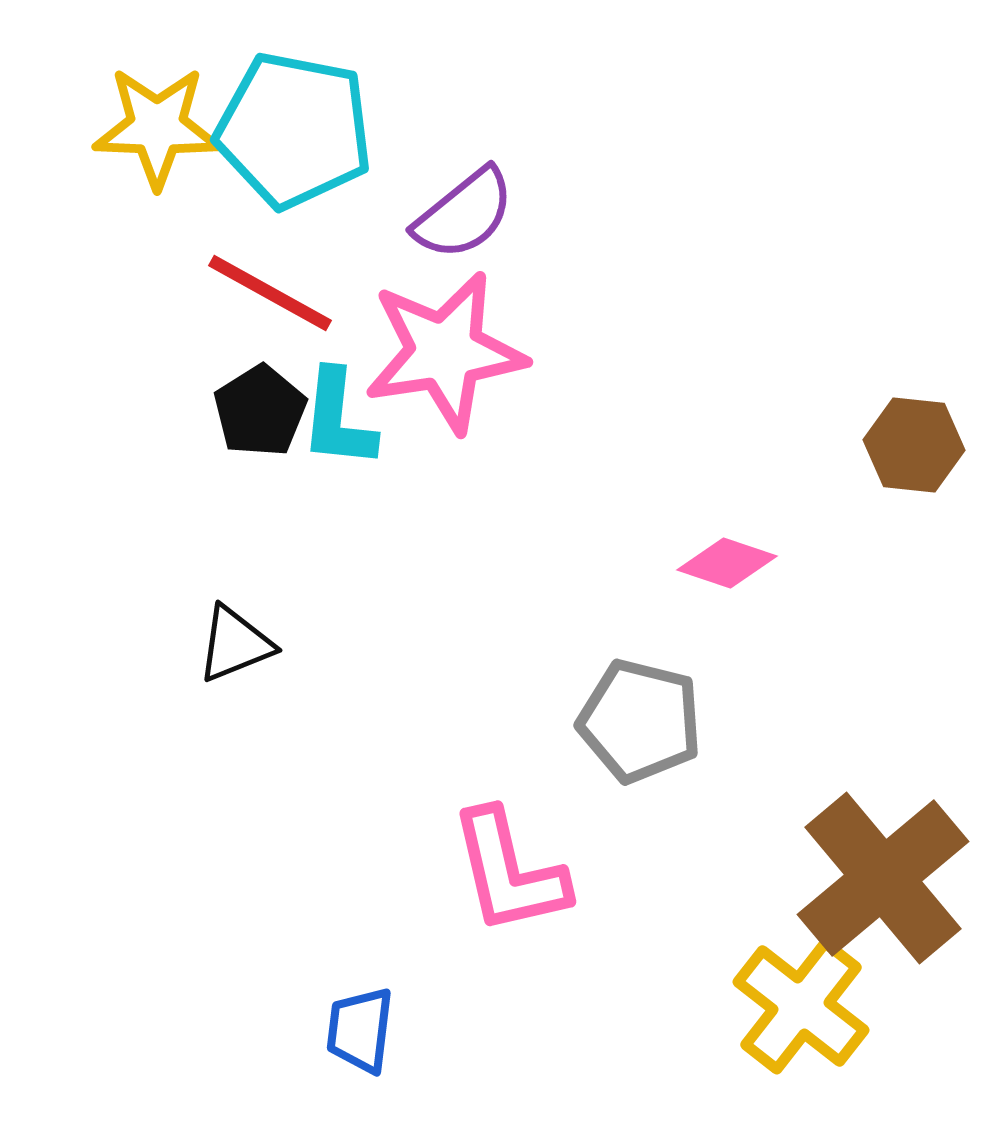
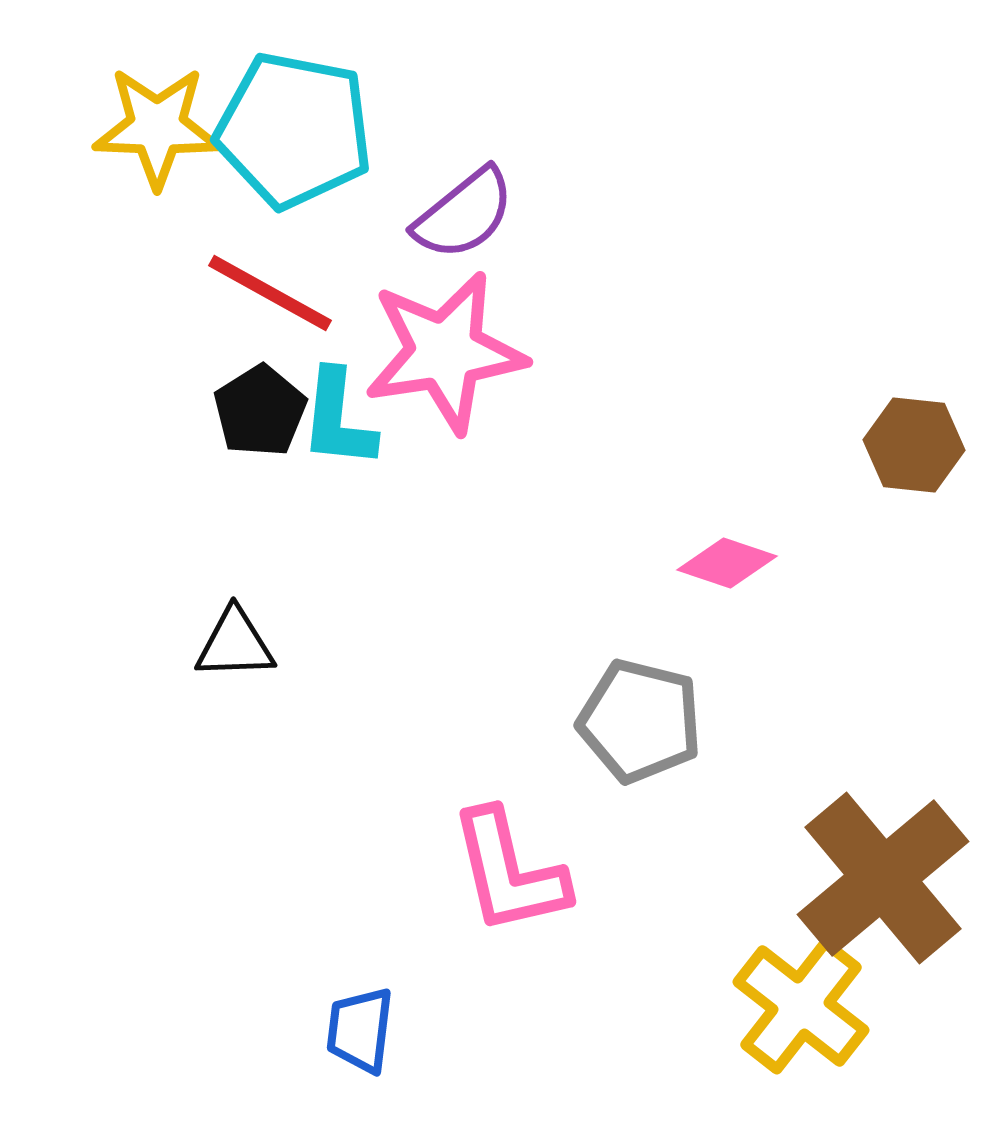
black triangle: rotated 20 degrees clockwise
